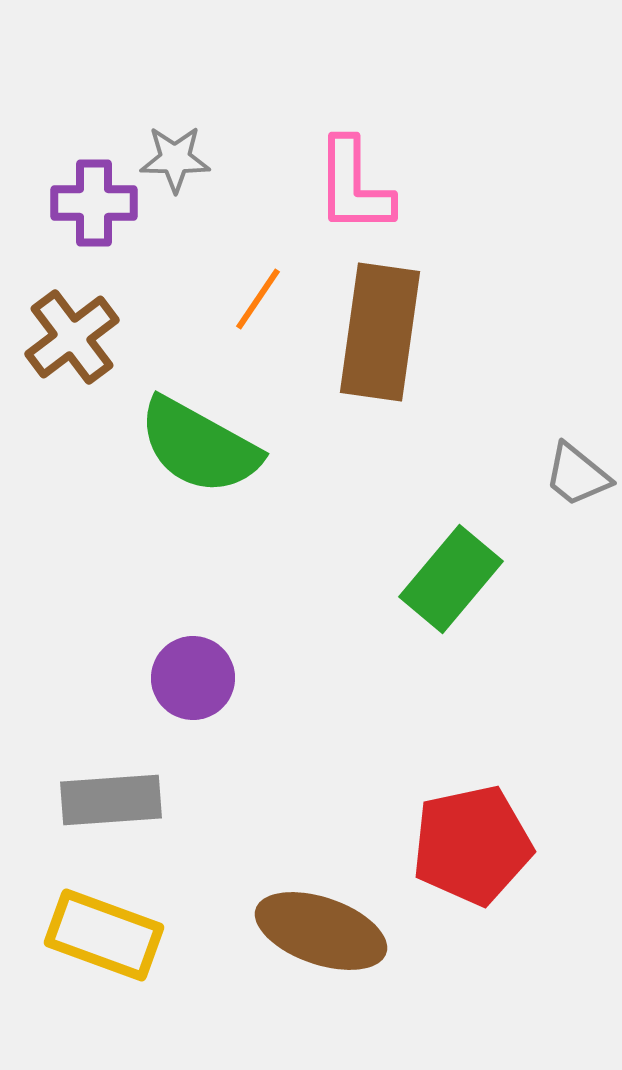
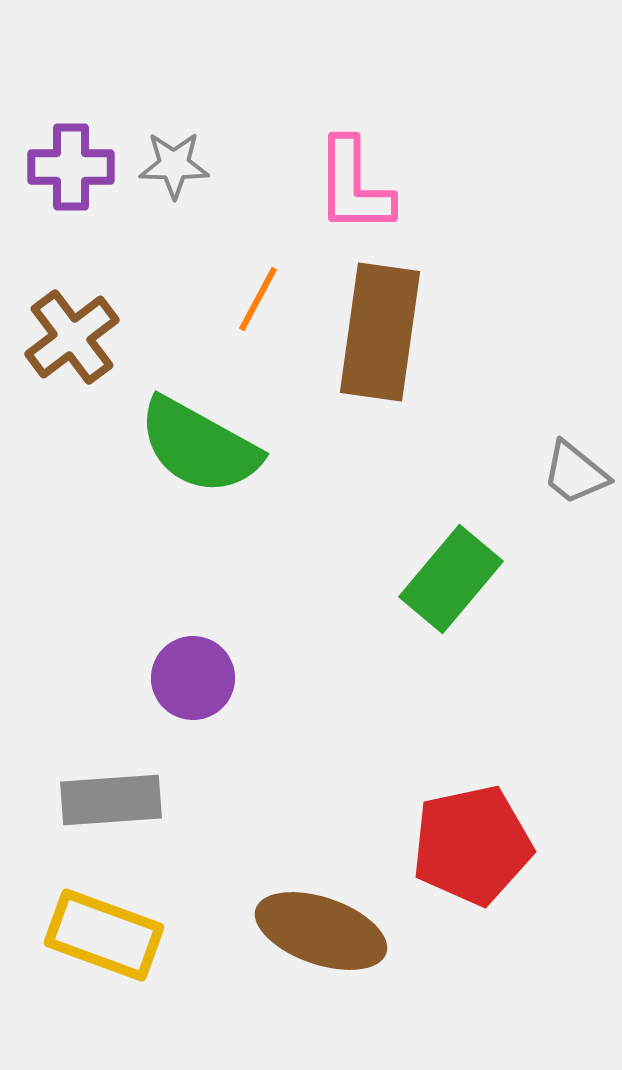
gray star: moved 1 px left, 6 px down
purple cross: moved 23 px left, 36 px up
orange line: rotated 6 degrees counterclockwise
gray trapezoid: moved 2 px left, 2 px up
